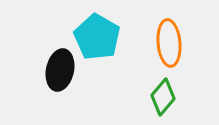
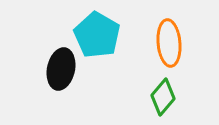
cyan pentagon: moved 2 px up
black ellipse: moved 1 px right, 1 px up
